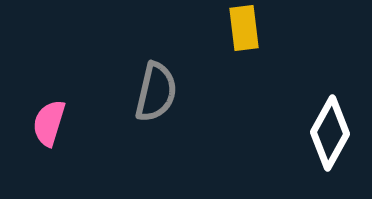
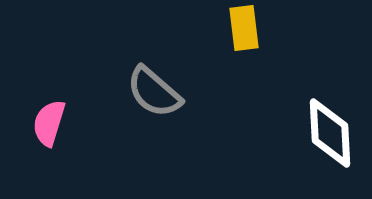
gray semicircle: moved 2 px left; rotated 118 degrees clockwise
white diamond: rotated 32 degrees counterclockwise
